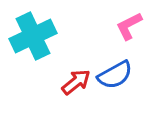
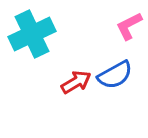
cyan cross: moved 1 px left, 2 px up
red arrow: rotated 8 degrees clockwise
